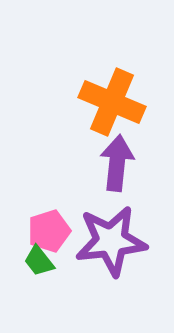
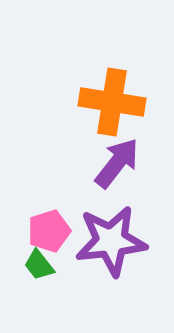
orange cross: rotated 14 degrees counterclockwise
purple arrow: rotated 32 degrees clockwise
green trapezoid: moved 4 px down
